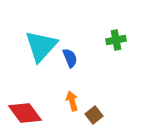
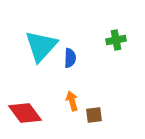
blue semicircle: rotated 24 degrees clockwise
brown square: rotated 30 degrees clockwise
